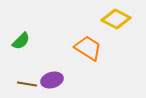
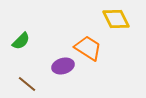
yellow diamond: rotated 36 degrees clockwise
purple ellipse: moved 11 px right, 14 px up
brown line: rotated 30 degrees clockwise
